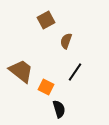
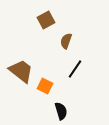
black line: moved 3 px up
orange square: moved 1 px left, 1 px up
black semicircle: moved 2 px right, 2 px down
